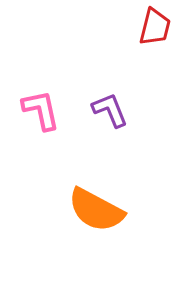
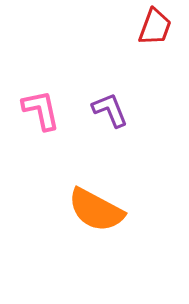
red trapezoid: rotated 6 degrees clockwise
